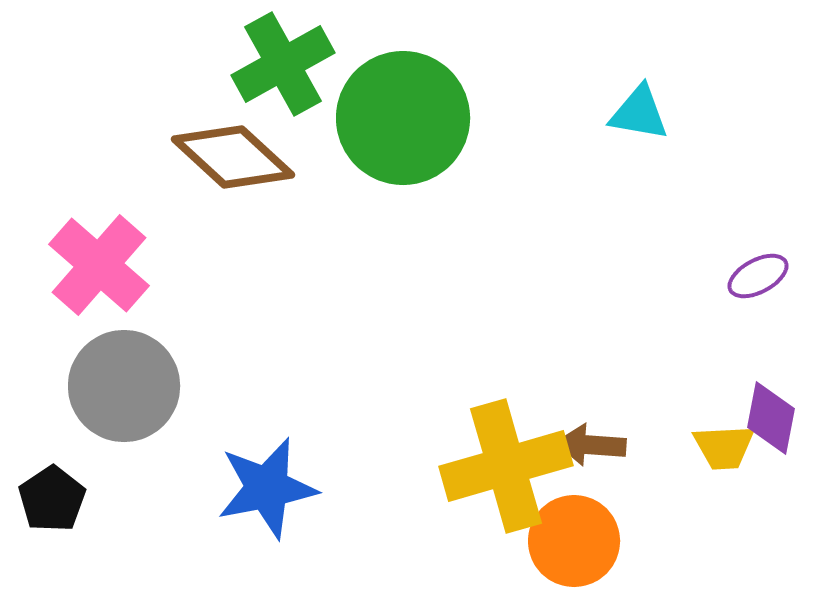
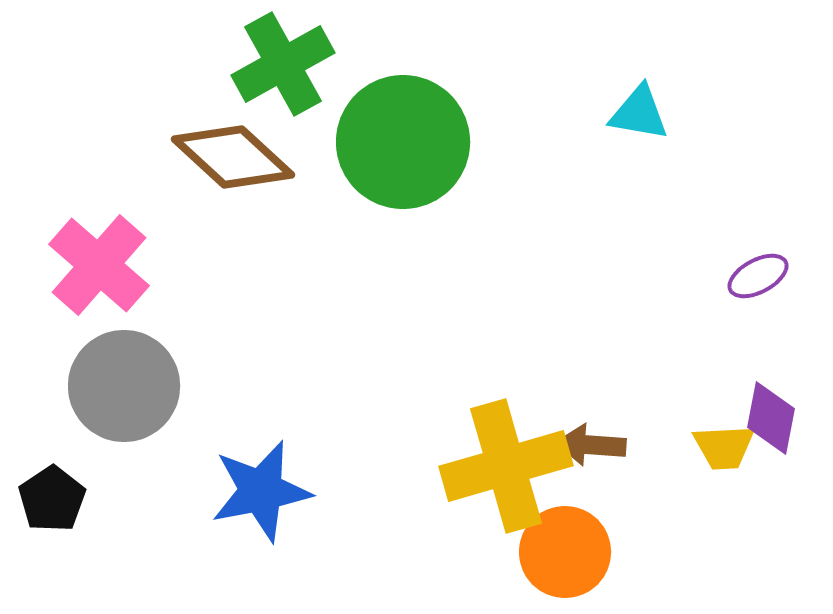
green circle: moved 24 px down
blue star: moved 6 px left, 3 px down
orange circle: moved 9 px left, 11 px down
